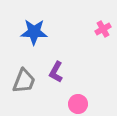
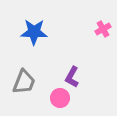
purple L-shape: moved 16 px right, 5 px down
gray trapezoid: moved 1 px down
pink circle: moved 18 px left, 6 px up
